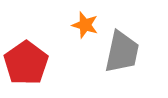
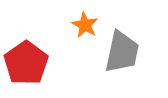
orange star: rotated 12 degrees clockwise
